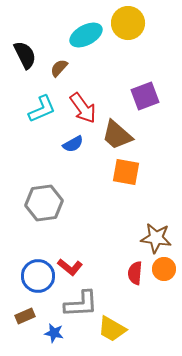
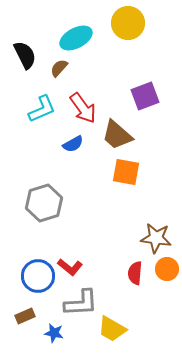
cyan ellipse: moved 10 px left, 3 px down
gray hexagon: rotated 9 degrees counterclockwise
orange circle: moved 3 px right
gray L-shape: moved 1 px up
